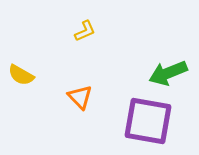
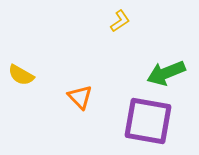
yellow L-shape: moved 35 px right, 10 px up; rotated 10 degrees counterclockwise
green arrow: moved 2 px left
